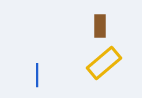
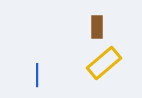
brown rectangle: moved 3 px left, 1 px down
